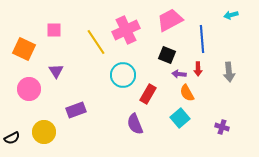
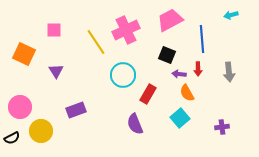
orange square: moved 5 px down
pink circle: moved 9 px left, 18 px down
purple cross: rotated 24 degrees counterclockwise
yellow circle: moved 3 px left, 1 px up
